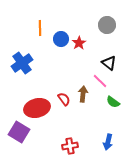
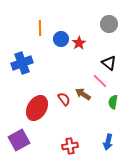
gray circle: moved 2 px right, 1 px up
blue cross: rotated 15 degrees clockwise
brown arrow: rotated 63 degrees counterclockwise
green semicircle: rotated 64 degrees clockwise
red ellipse: rotated 45 degrees counterclockwise
purple square: moved 8 px down; rotated 30 degrees clockwise
